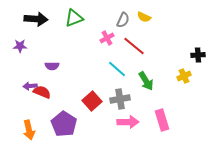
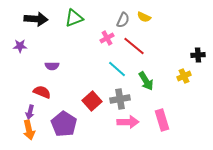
purple arrow: moved 26 px down; rotated 72 degrees counterclockwise
